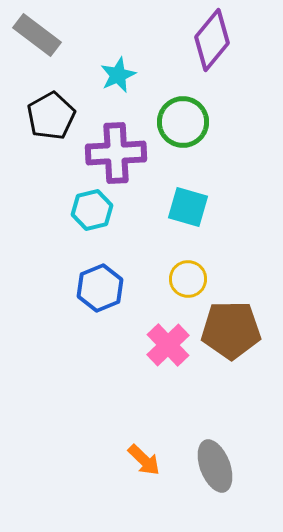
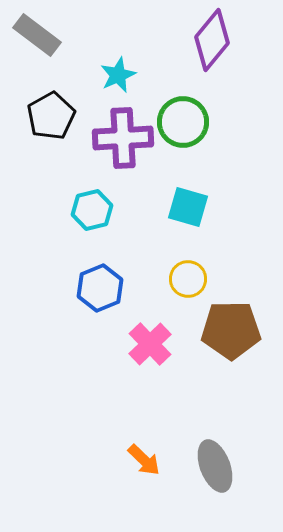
purple cross: moved 7 px right, 15 px up
pink cross: moved 18 px left, 1 px up
